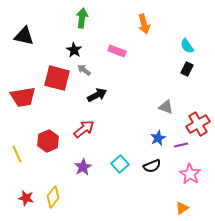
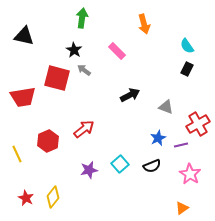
pink rectangle: rotated 24 degrees clockwise
black arrow: moved 33 px right
purple star: moved 6 px right, 3 px down; rotated 18 degrees clockwise
red star: rotated 14 degrees clockwise
